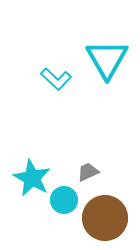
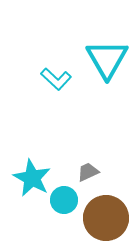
brown circle: moved 1 px right
